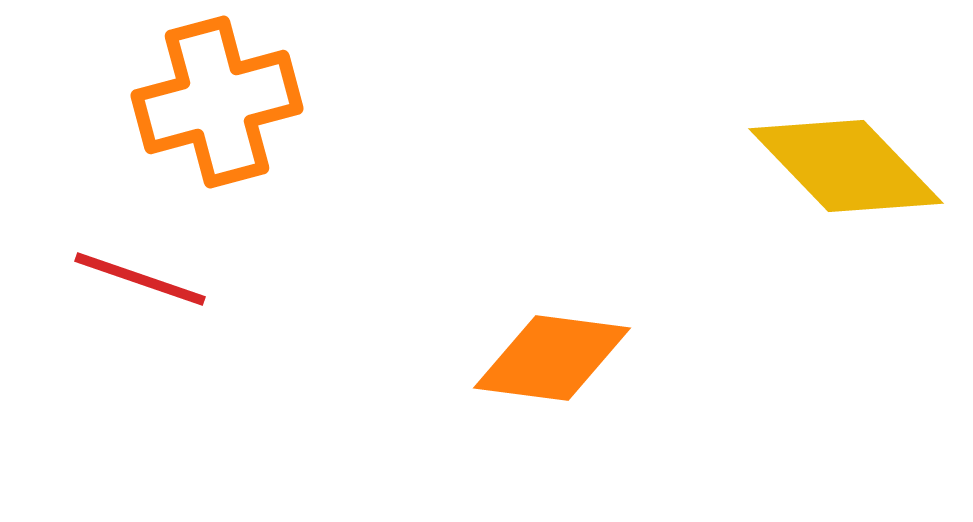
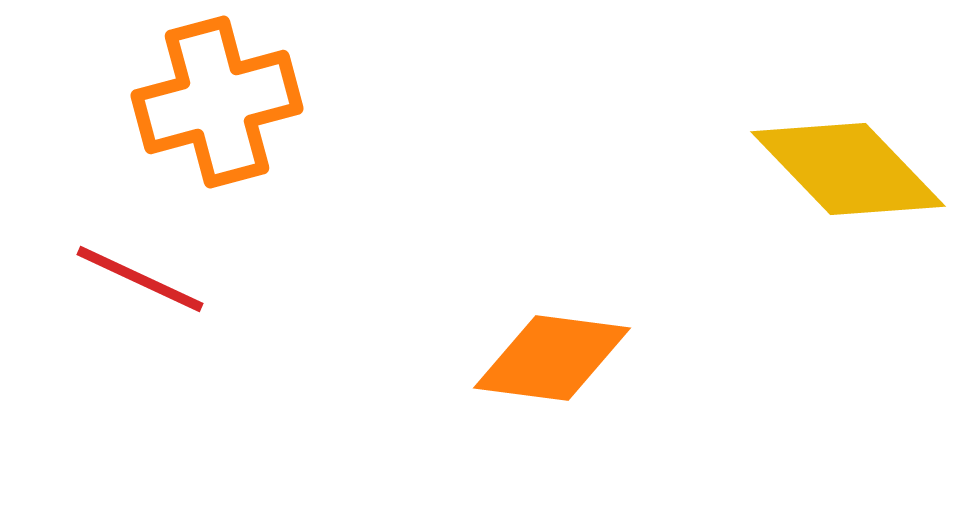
yellow diamond: moved 2 px right, 3 px down
red line: rotated 6 degrees clockwise
